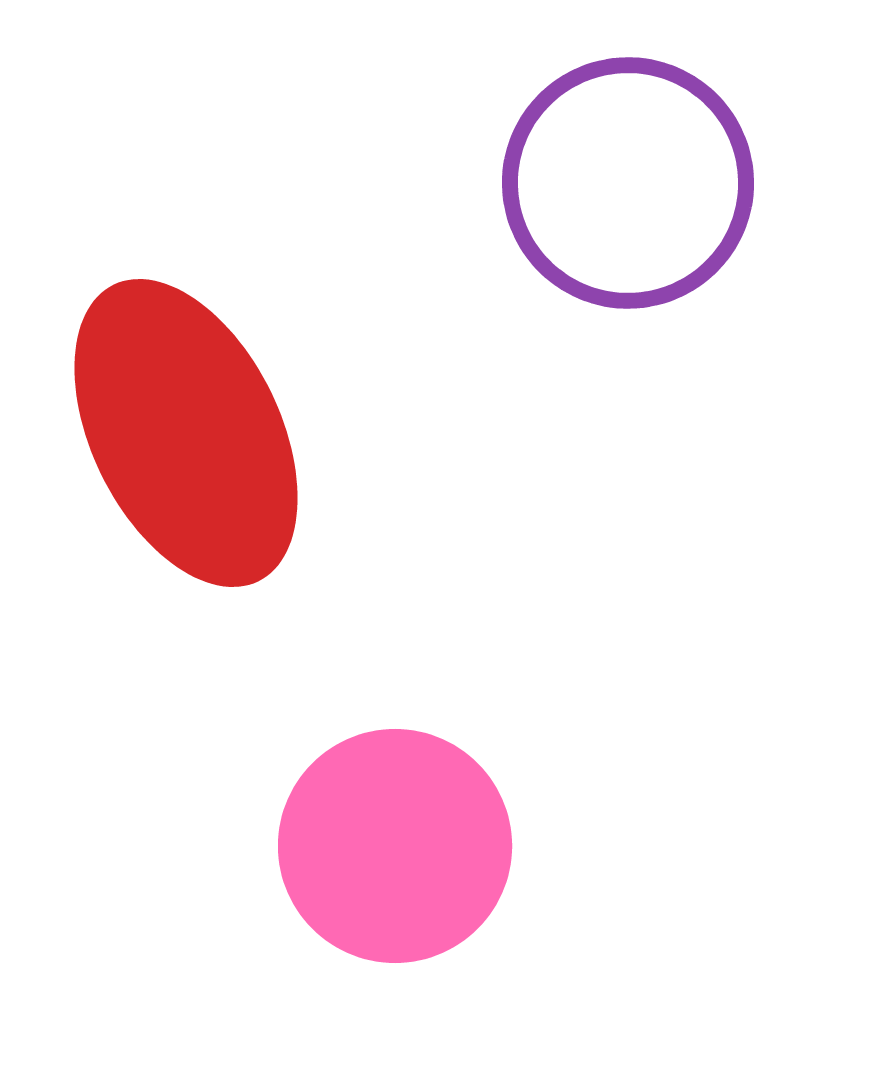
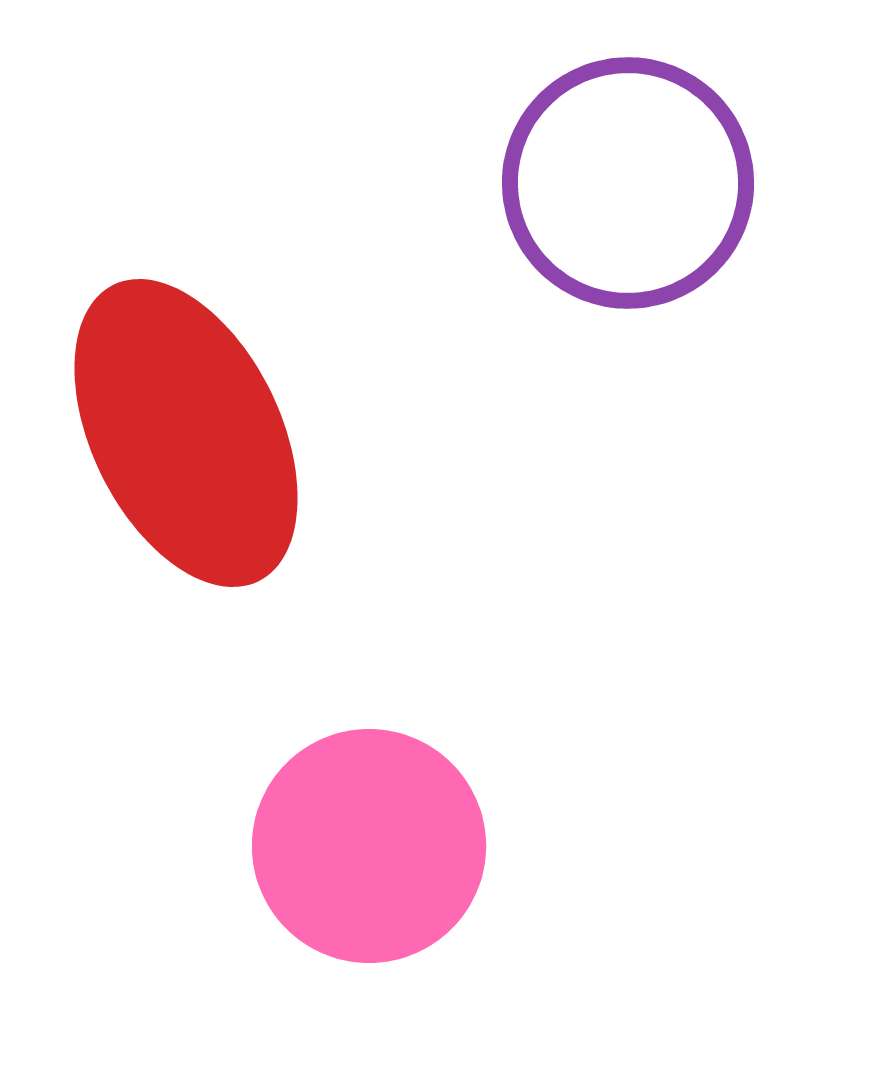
pink circle: moved 26 px left
